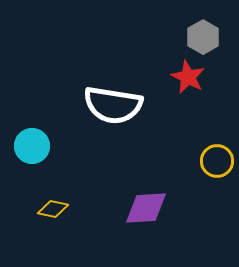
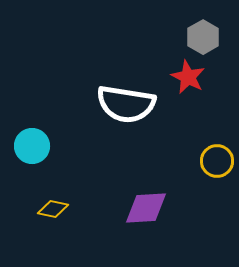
white semicircle: moved 13 px right, 1 px up
